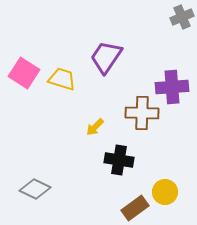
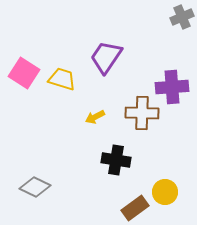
yellow arrow: moved 10 px up; rotated 18 degrees clockwise
black cross: moved 3 px left
gray diamond: moved 2 px up
